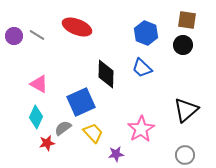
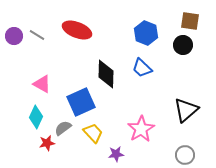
brown square: moved 3 px right, 1 px down
red ellipse: moved 3 px down
pink triangle: moved 3 px right
